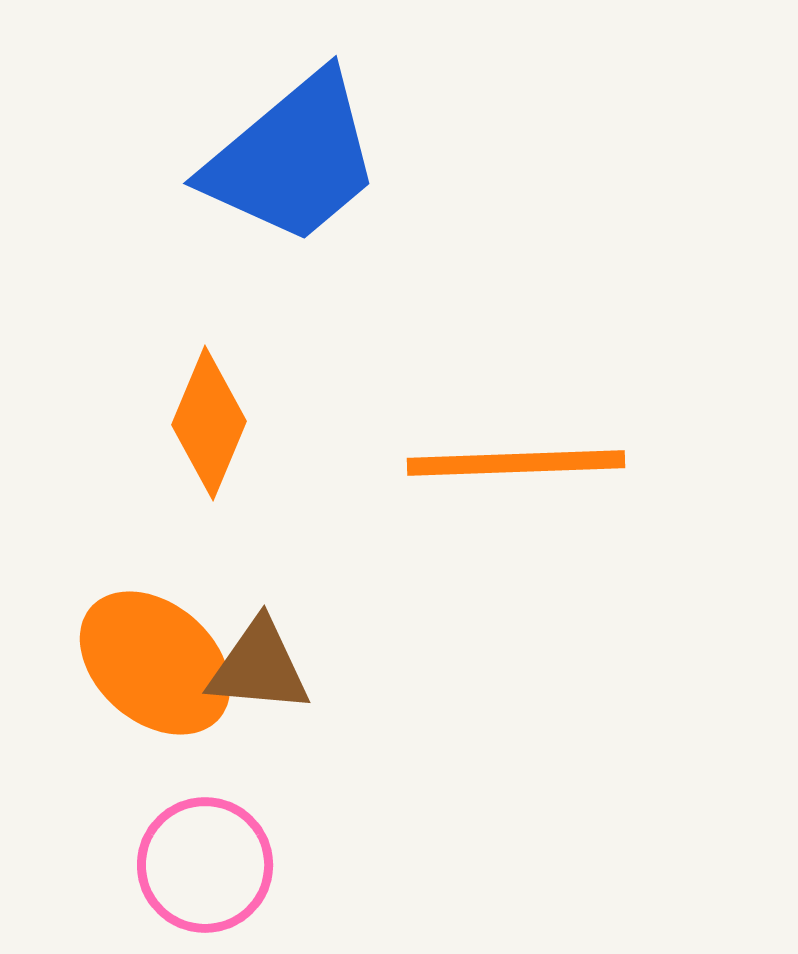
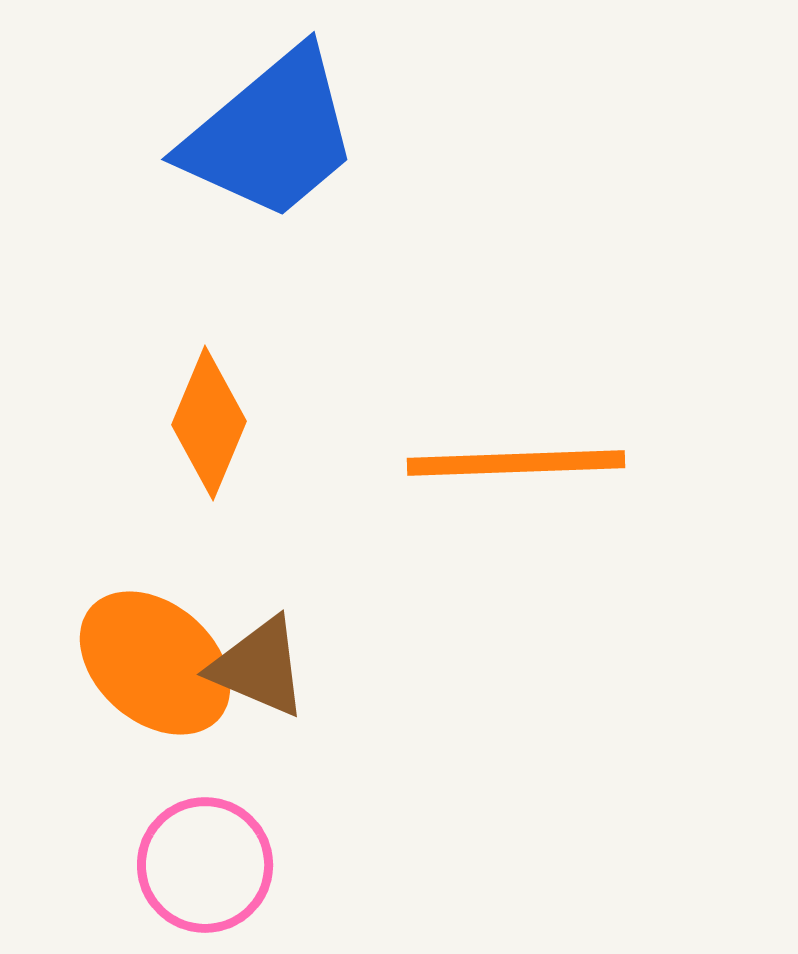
blue trapezoid: moved 22 px left, 24 px up
brown triangle: rotated 18 degrees clockwise
